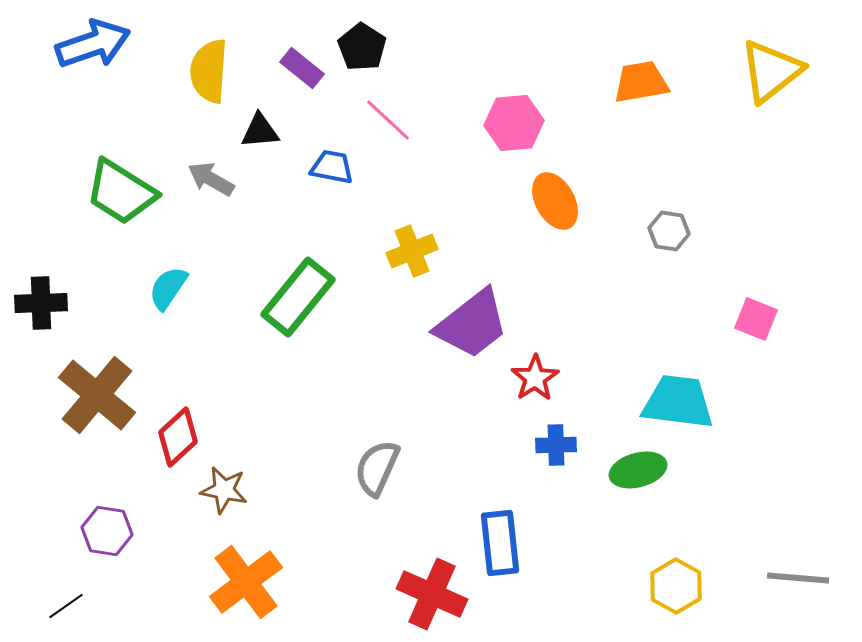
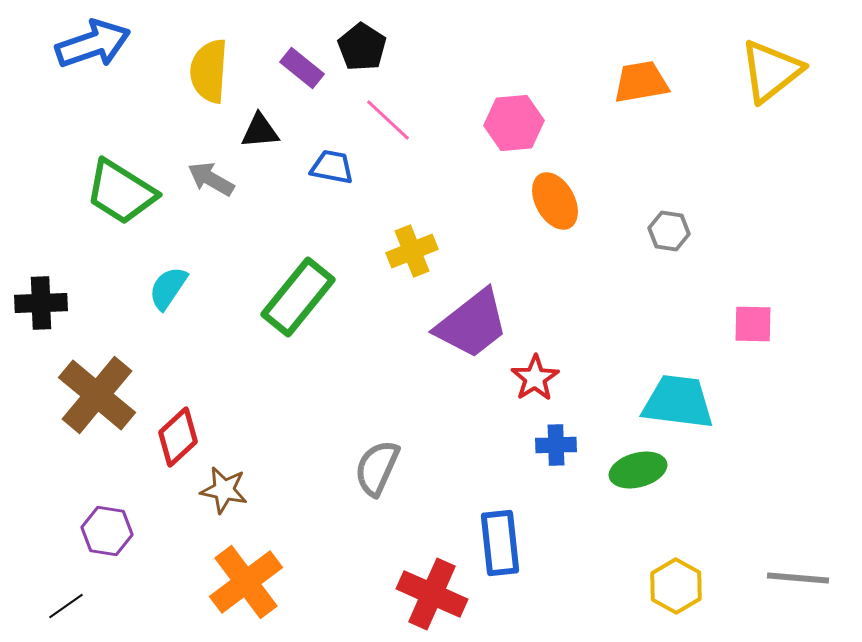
pink square: moved 3 px left, 5 px down; rotated 21 degrees counterclockwise
